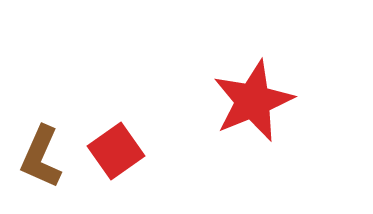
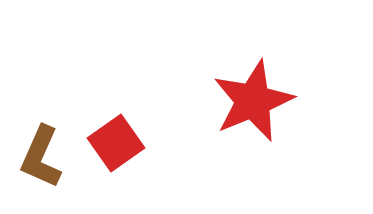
red square: moved 8 px up
